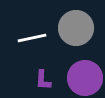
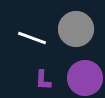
gray circle: moved 1 px down
white line: rotated 32 degrees clockwise
